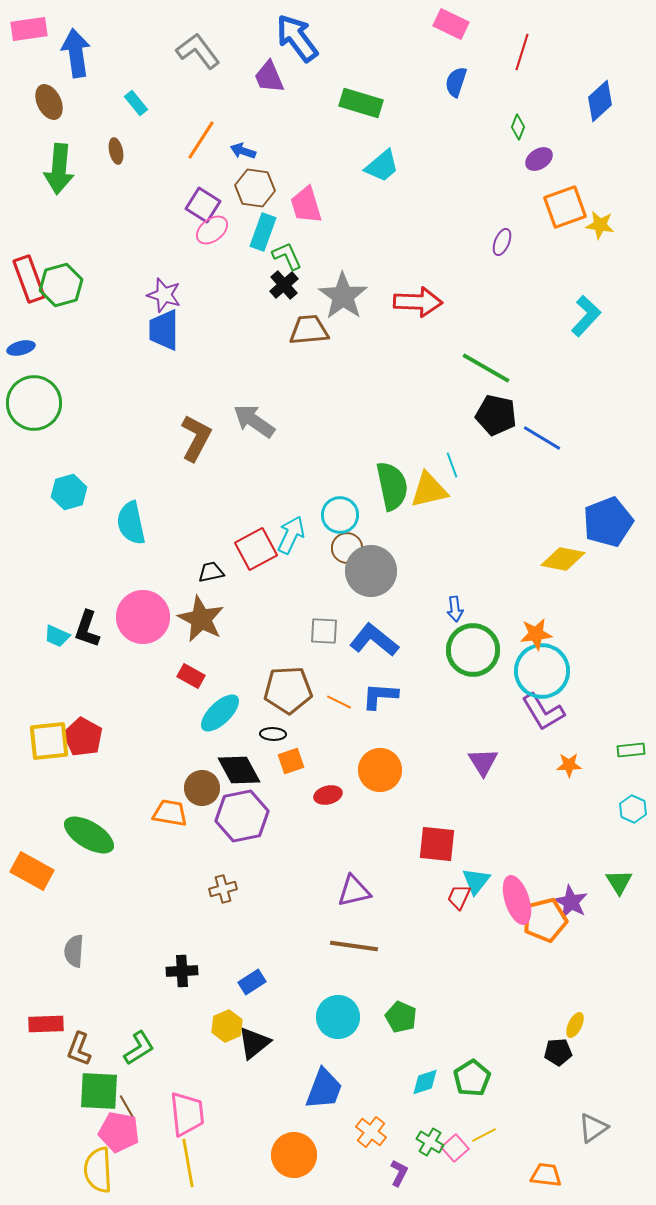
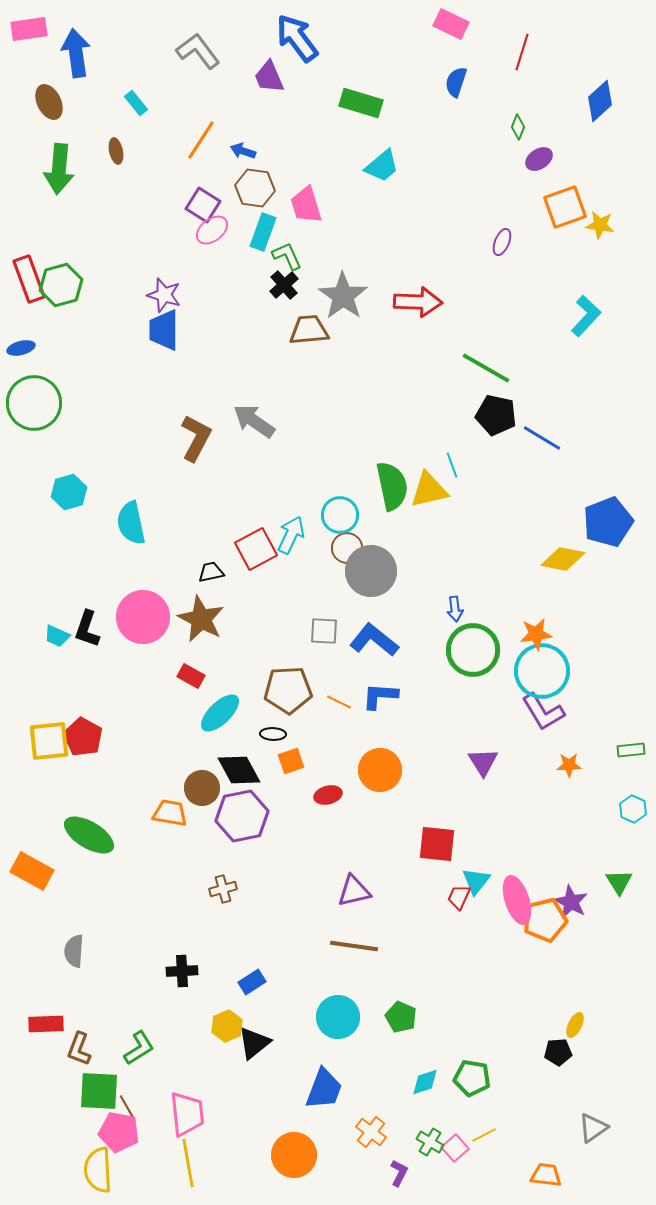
green pentagon at (472, 1078): rotated 30 degrees counterclockwise
